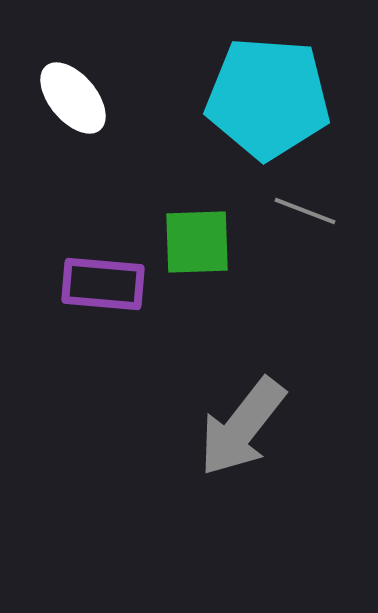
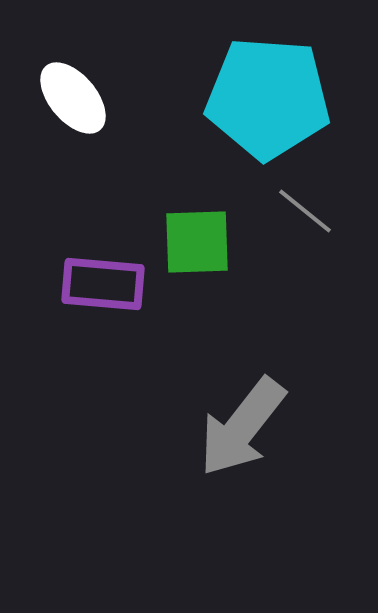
gray line: rotated 18 degrees clockwise
